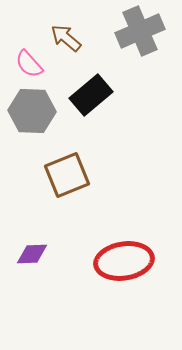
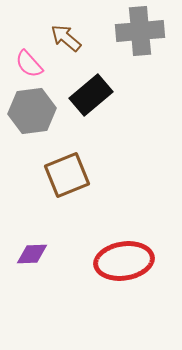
gray cross: rotated 18 degrees clockwise
gray hexagon: rotated 9 degrees counterclockwise
